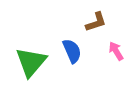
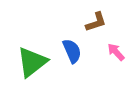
pink arrow: moved 1 px down; rotated 12 degrees counterclockwise
green triangle: moved 1 px right; rotated 12 degrees clockwise
